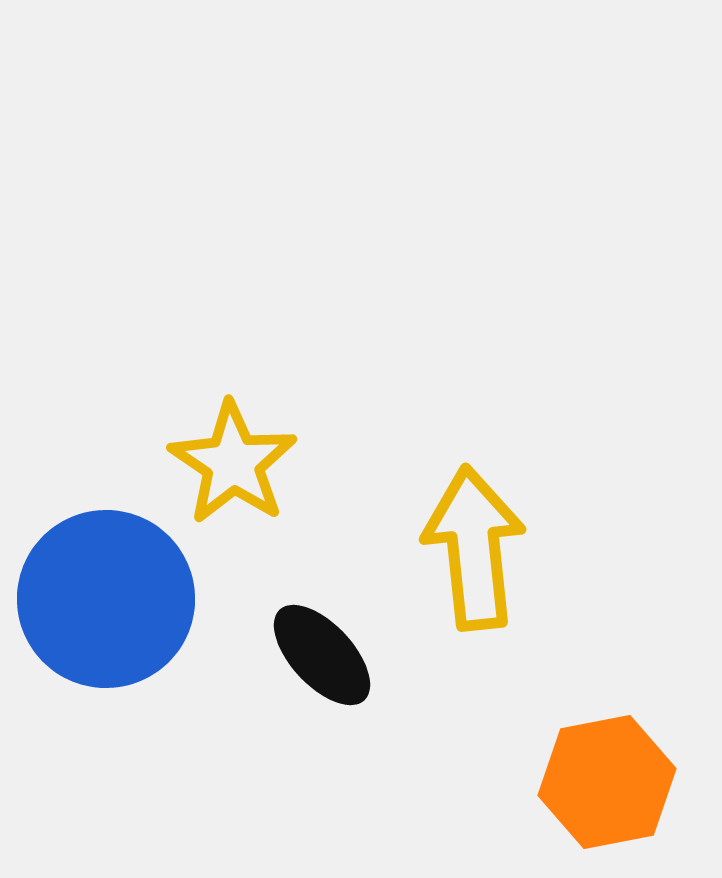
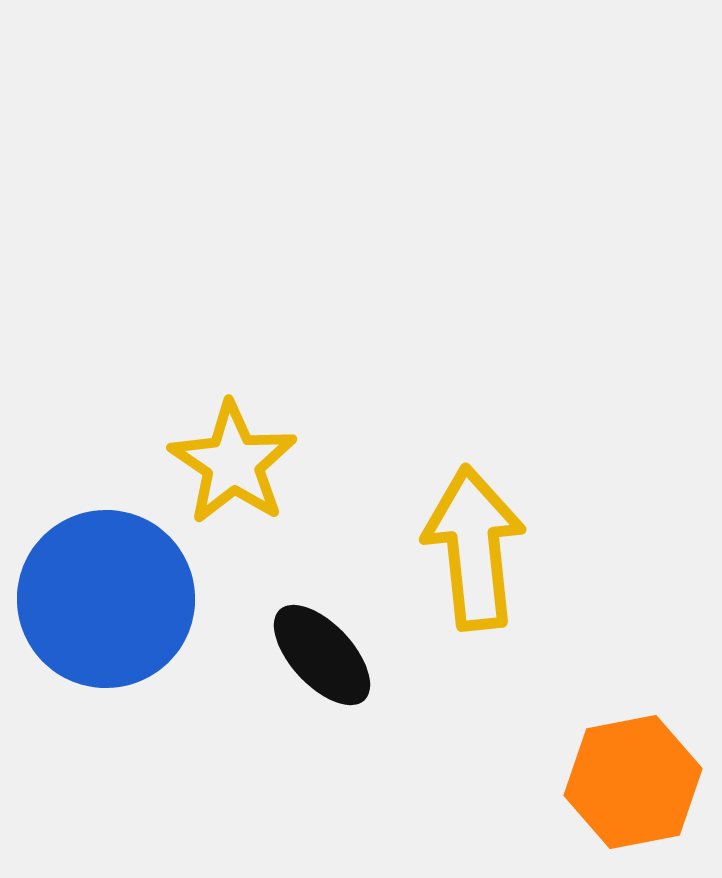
orange hexagon: moved 26 px right
